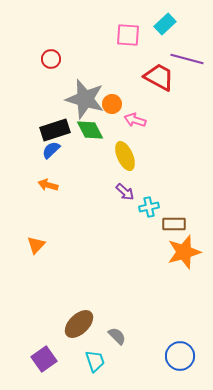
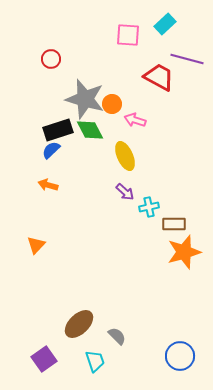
black rectangle: moved 3 px right
